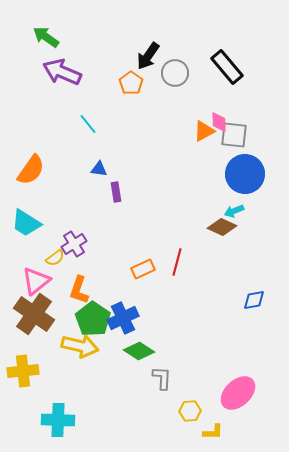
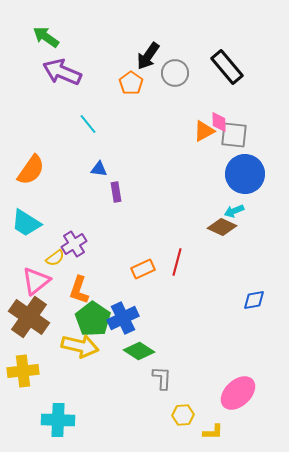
brown cross: moved 5 px left, 3 px down
yellow hexagon: moved 7 px left, 4 px down
